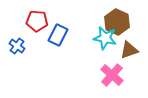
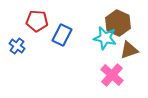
brown hexagon: moved 1 px right, 1 px down
blue rectangle: moved 4 px right
